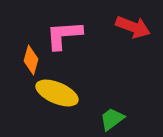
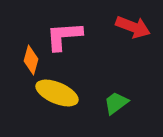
pink L-shape: moved 1 px down
green trapezoid: moved 4 px right, 16 px up
